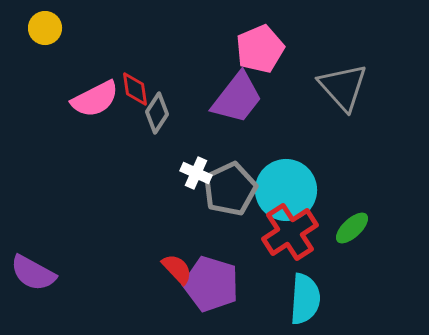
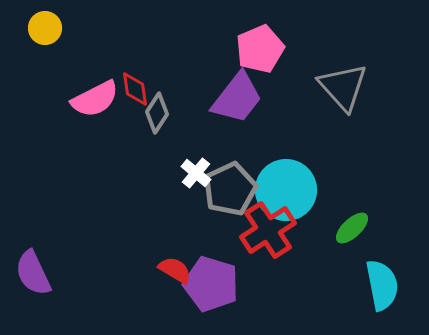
white cross: rotated 16 degrees clockwise
red cross: moved 22 px left, 2 px up
red semicircle: moved 2 px left, 1 px down; rotated 16 degrees counterclockwise
purple semicircle: rotated 36 degrees clockwise
cyan semicircle: moved 77 px right, 14 px up; rotated 15 degrees counterclockwise
